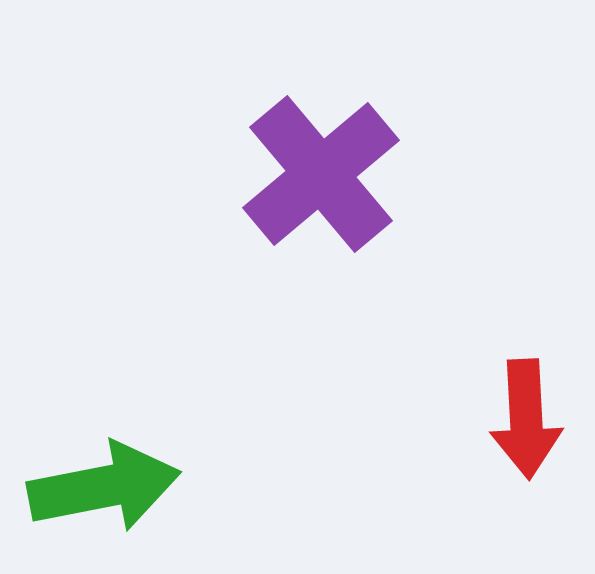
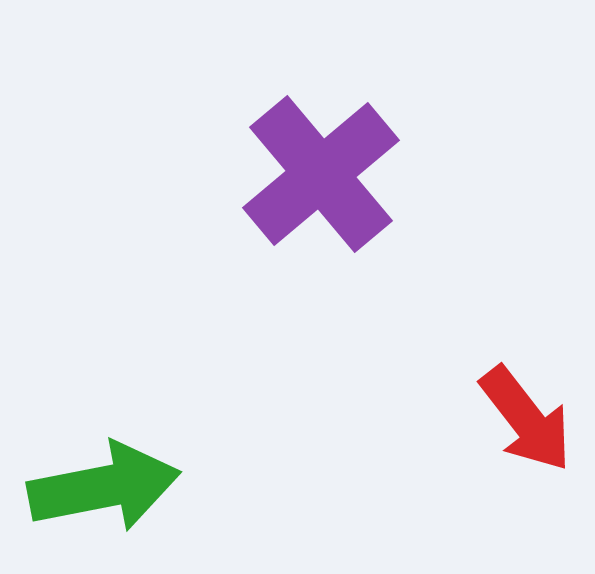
red arrow: rotated 35 degrees counterclockwise
